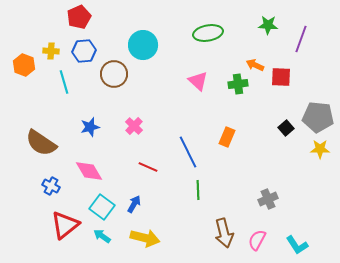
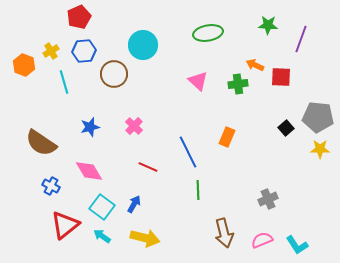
yellow cross: rotated 35 degrees counterclockwise
pink semicircle: moved 5 px right; rotated 40 degrees clockwise
